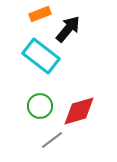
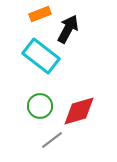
black arrow: rotated 12 degrees counterclockwise
